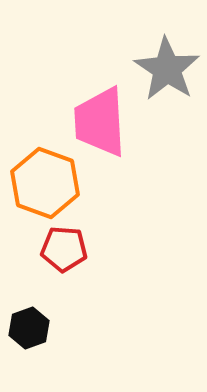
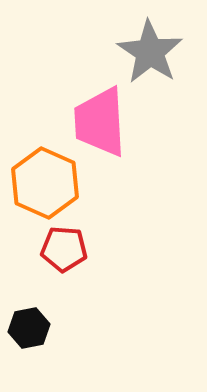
gray star: moved 17 px left, 17 px up
orange hexagon: rotated 4 degrees clockwise
black hexagon: rotated 9 degrees clockwise
